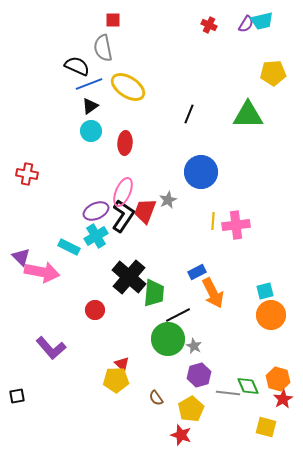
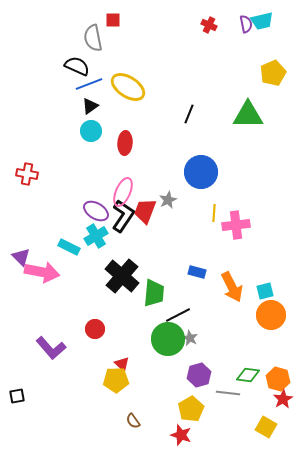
purple semicircle at (246, 24): rotated 42 degrees counterclockwise
gray semicircle at (103, 48): moved 10 px left, 10 px up
yellow pentagon at (273, 73): rotated 20 degrees counterclockwise
purple ellipse at (96, 211): rotated 55 degrees clockwise
yellow line at (213, 221): moved 1 px right, 8 px up
blue rectangle at (197, 272): rotated 42 degrees clockwise
black cross at (129, 277): moved 7 px left, 1 px up
orange arrow at (213, 293): moved 19 px right, 6 px up
red circle at (95, 310): moved 19 px down
gray star at (194, 346): moved 4 px left, 8 px up
green diamond at (248, 386): moved 11 px up; rotated 60 degrees counterclockwise
brown semicircle at (156, 398): moved 23 px left, 23 px down
yellow square at (266, 427): rotated 15 degrees clockwise
